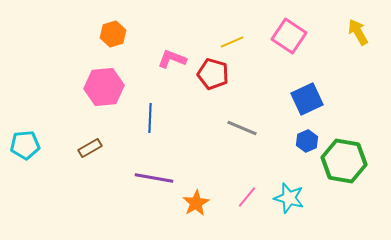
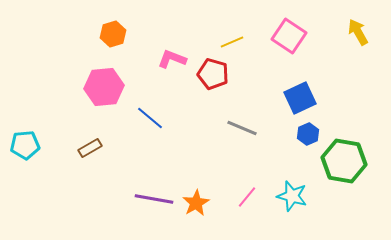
blue square: moved 7 px left, 1 px up
blue line: rotated 52 degrees counterclockwise
blue hexagon: moved 1 px right, 7 px up
purple line: moved 21 px down
cyan star: moved 3 px right, 2 px up
